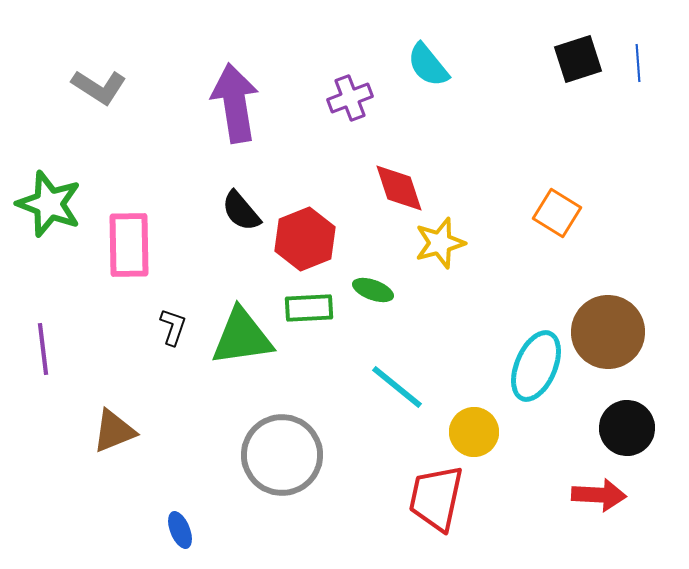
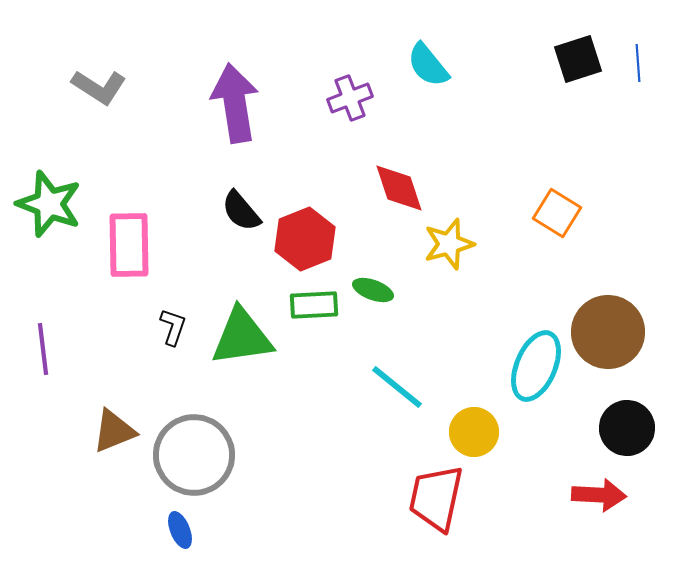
yellow star: moved 9 px right, 1 px down
green rectangle: moved 5 px right, 3 px up
gray circle: moved 88 px left
